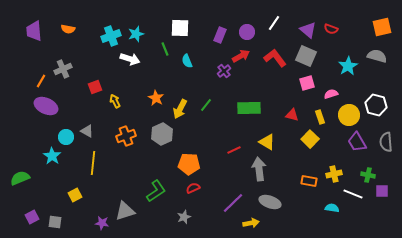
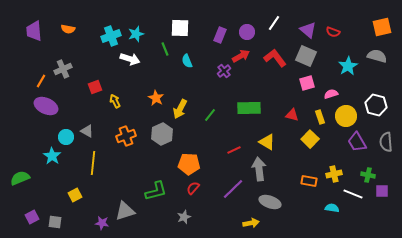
red semicircle at (331, 29): moved 2 px right, 3 px down
green line at (206, 105): moved 4 px right, 10 px down
yellow circle at (349, 115): moved 3 px left, 1 px down
red semicircle at (193, 188): rotated 24 degrees counterclockwise
green L-shape at (156, 191): rotated 20 degrees clockwise
purple line at (233, 203): moved 14 px up
